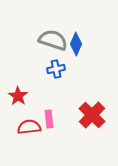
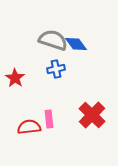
blue diamond: rotated 60 degrees counterclockwise
red star: moved 3 px left, 18 px up
